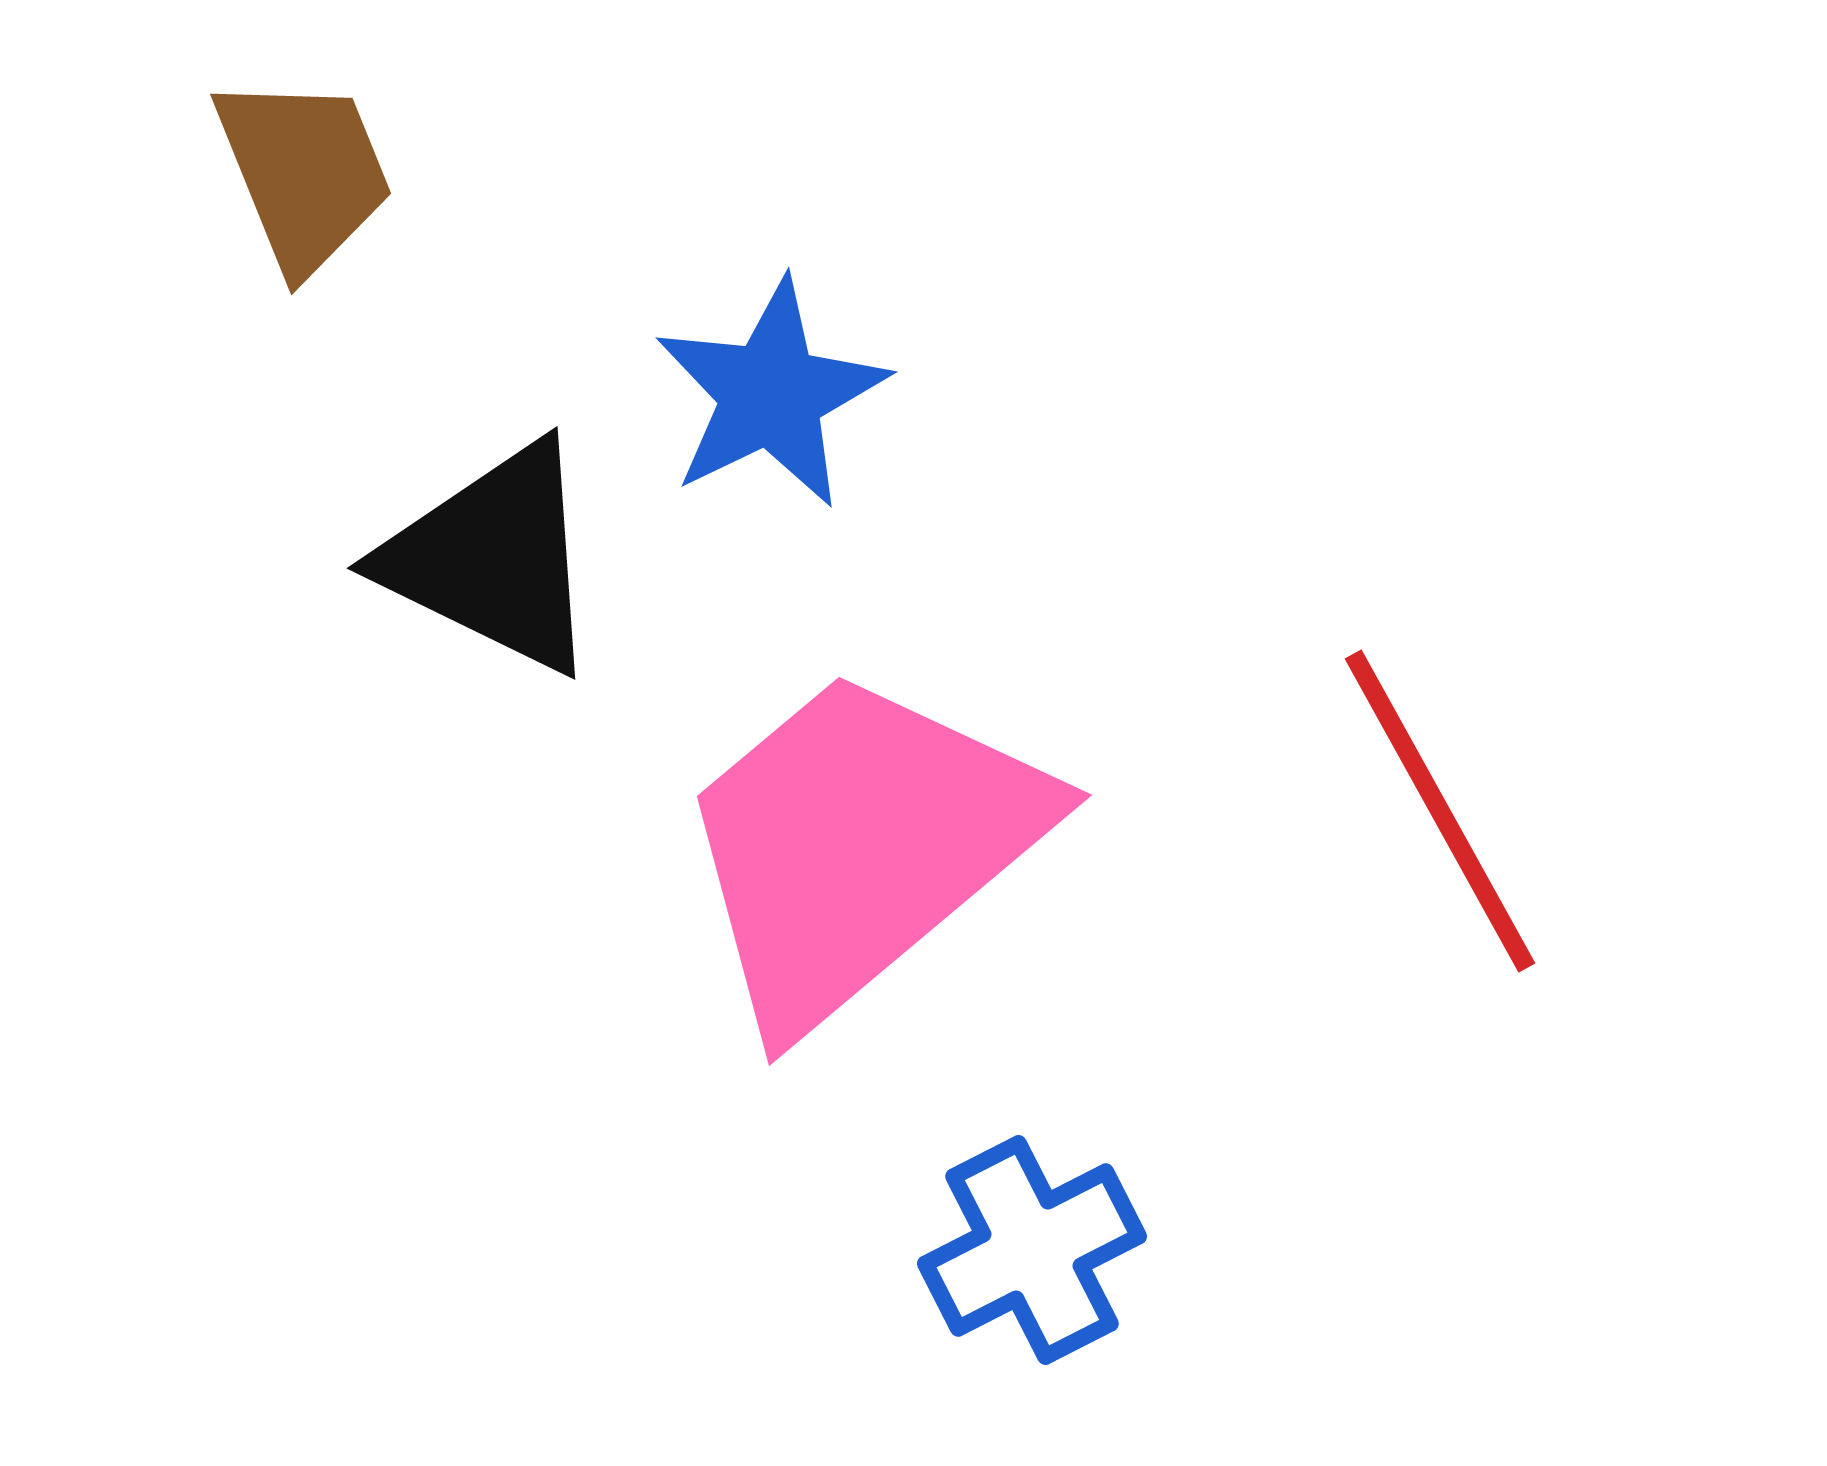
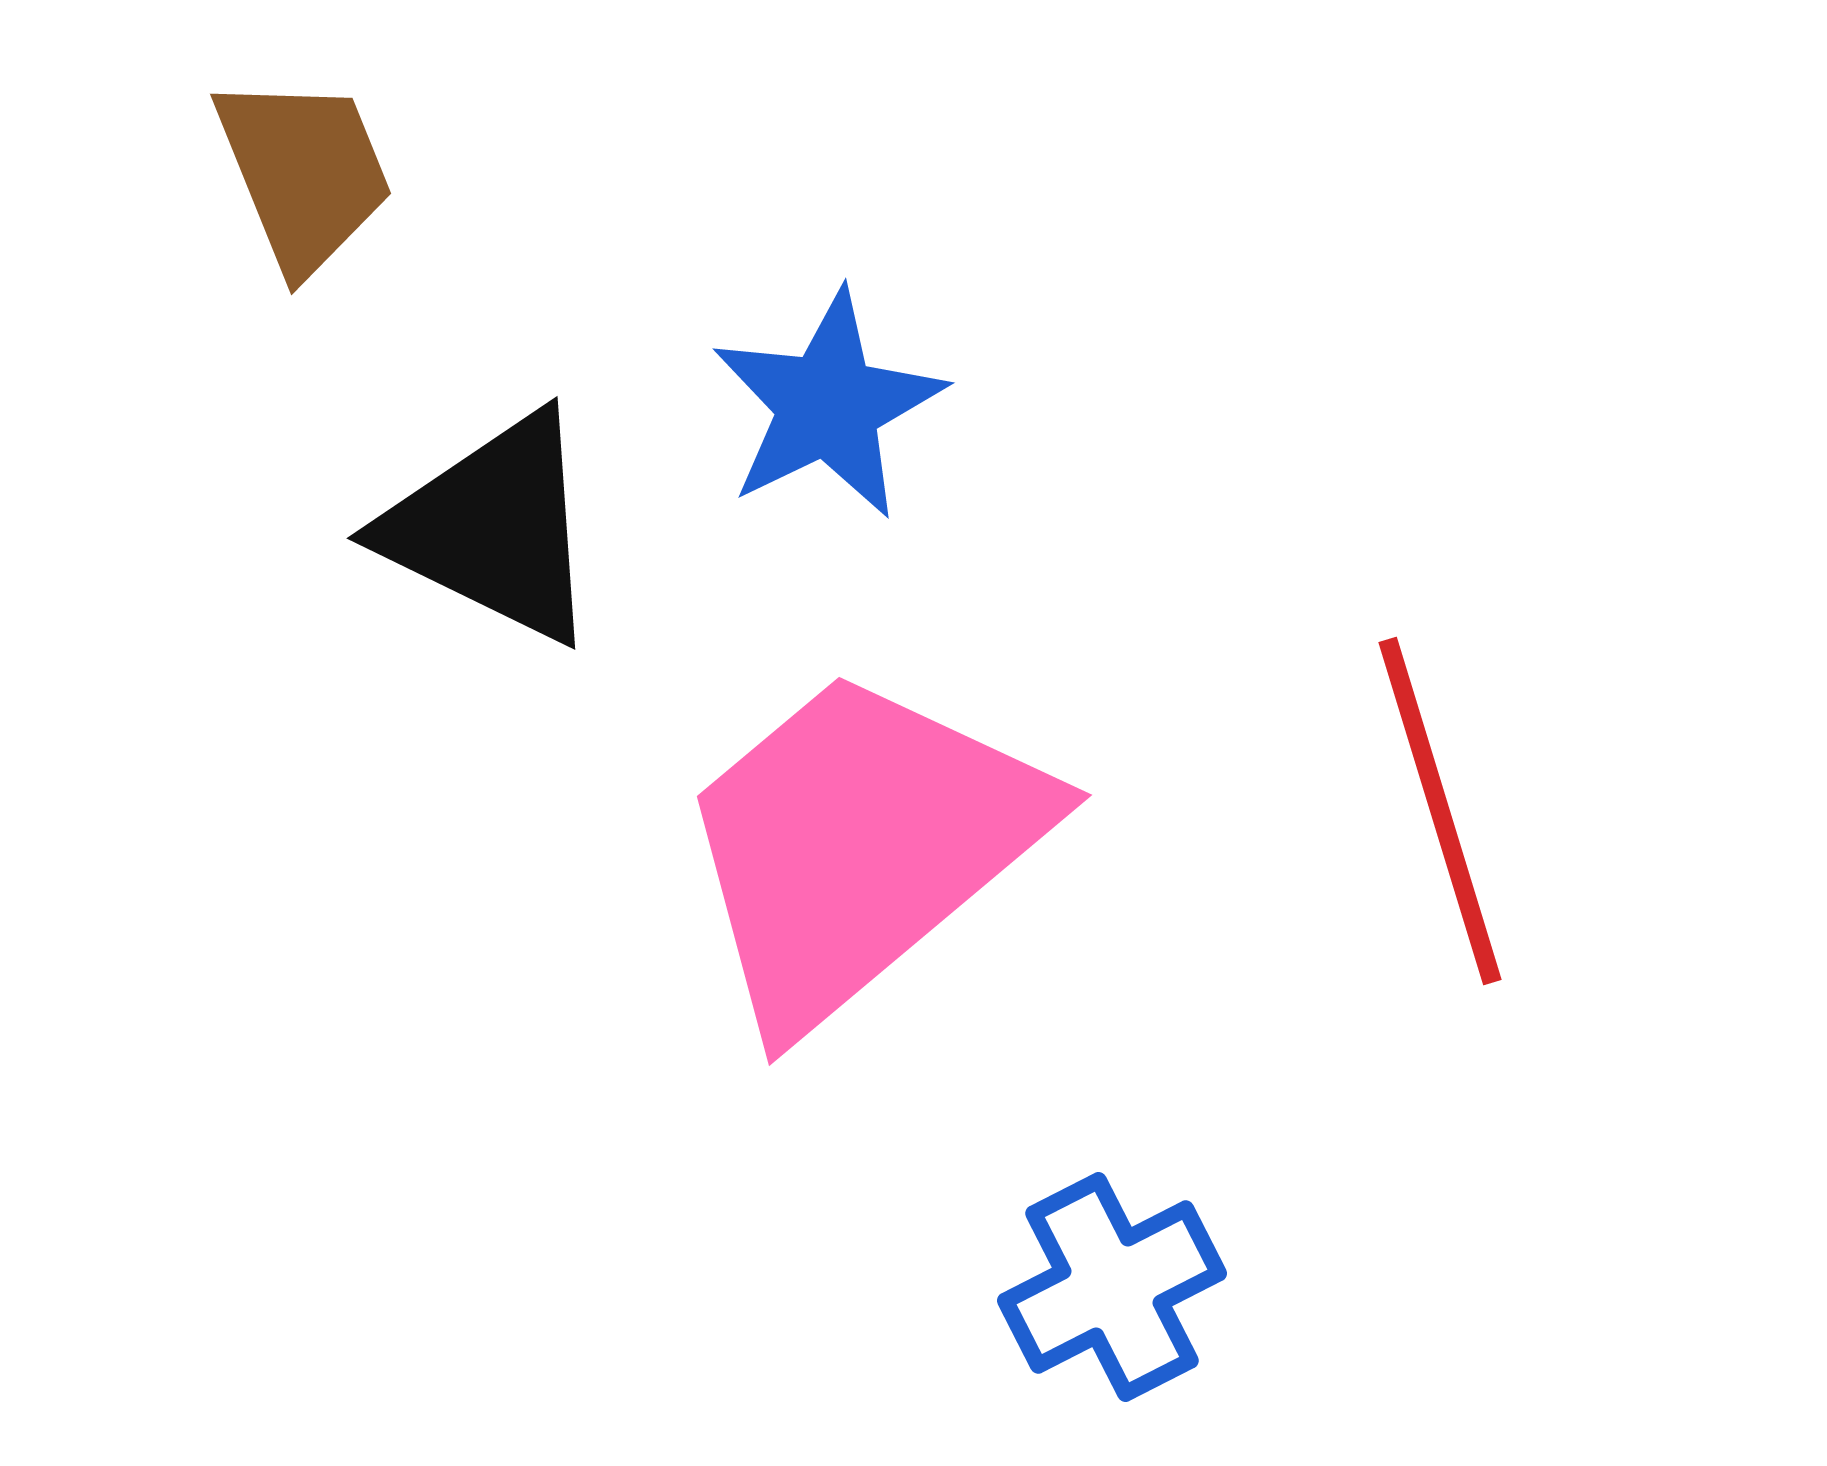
blue star: moved 57 px right, 11 px down
black triangle: moved 30 px up
red line: rotated 12 degrees clockwise
blue cross: moved 80 px right, 37 px down
